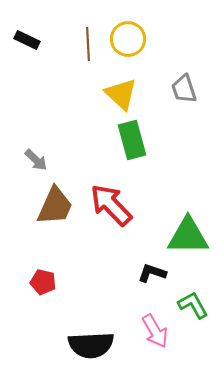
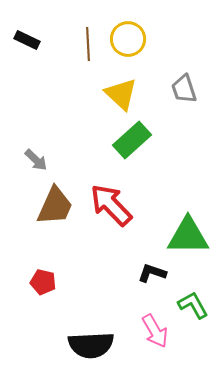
green rectangle: rotated 63 degrees clockwise
